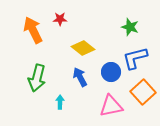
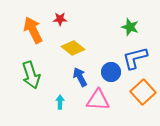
yellow diamond: moved 10 px left
green arrow: moved 6 px left, 3 px up; rotated 32 degrees counterclockwise
pink triangle: moved 13 px left, 6 px up; rotated 15 degrees clockwise
